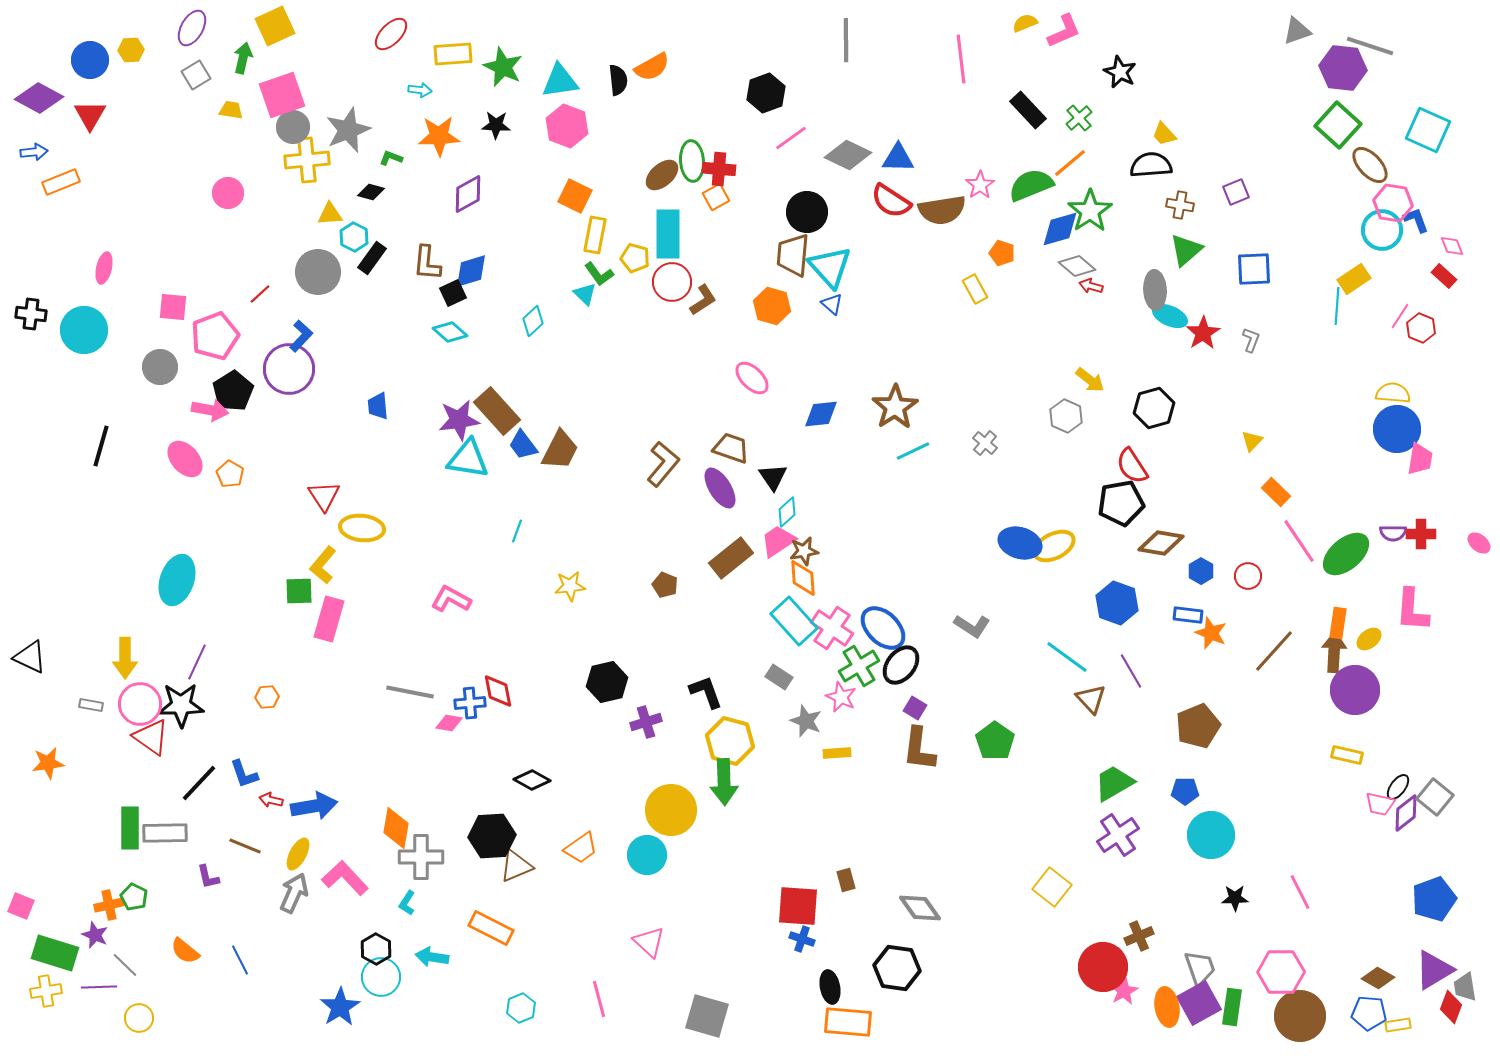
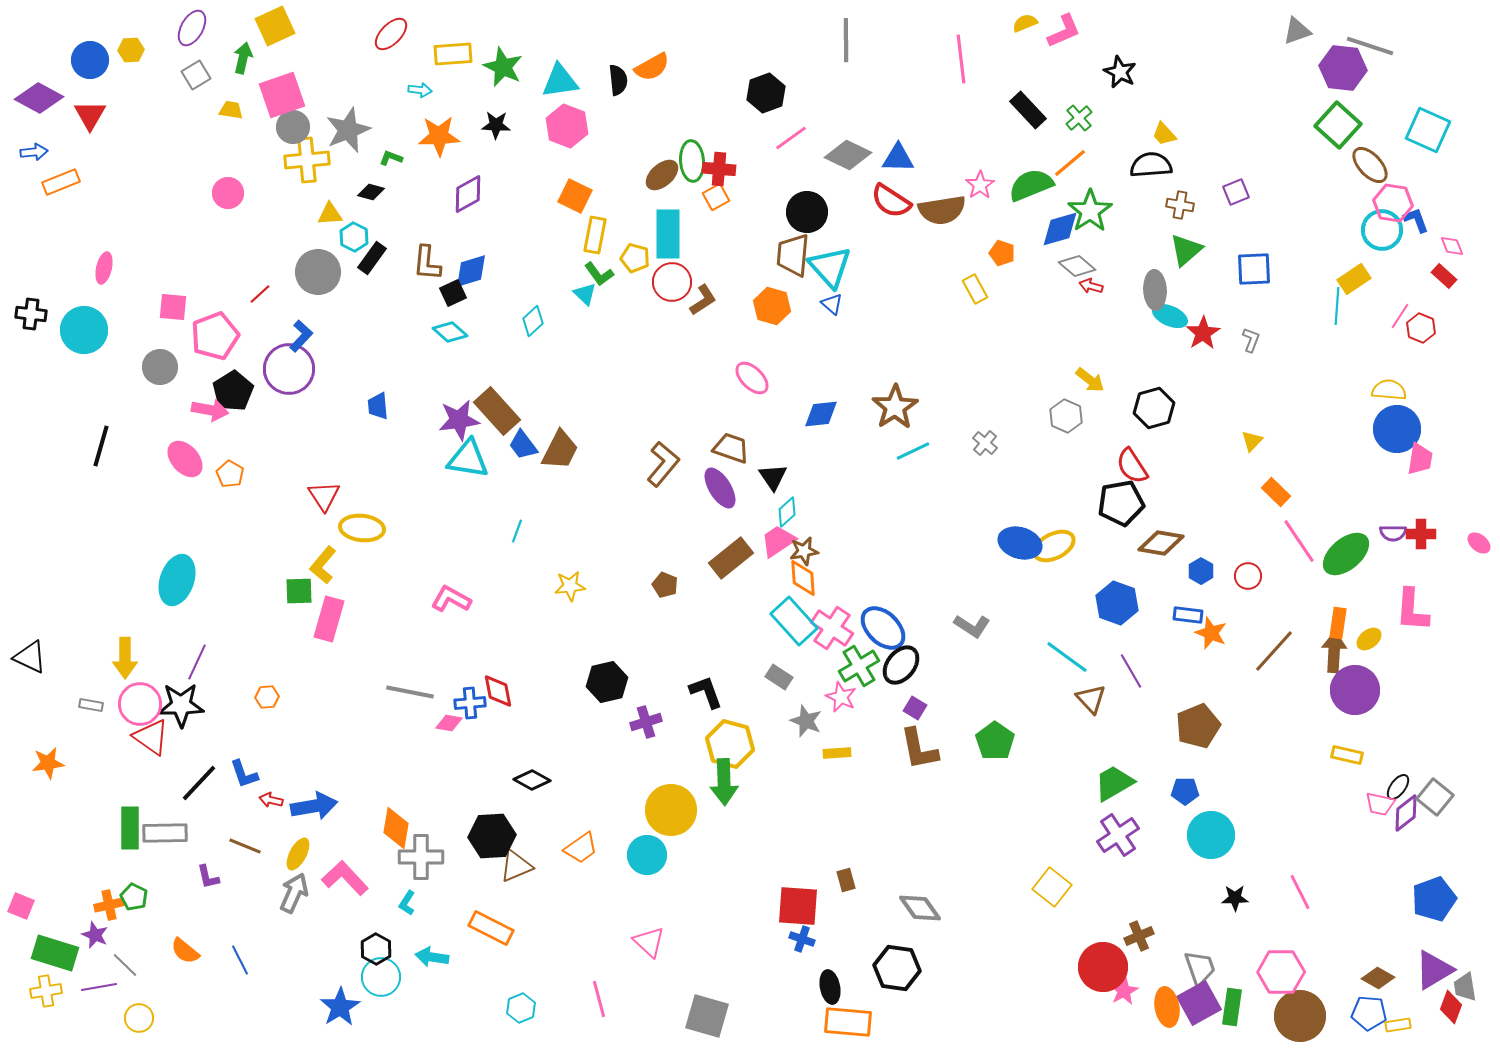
yellow semicircle at (1393, 393): moved 4 px left, 3 px up
yellow hexagon at (730, 741): moved 3 px down
brown L-shape at (919, 749): rotated 18 degrees counterclockwise
purple line at (99, 987): rotated 8 degrees counterclockwise
